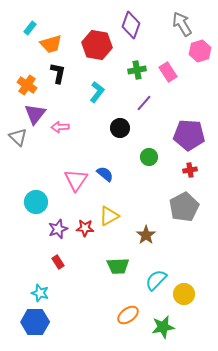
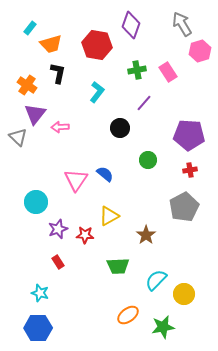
green circle: moved 1 px left, 3 px down
red star: moved 7 px down
blue hexagon: moved 3 px right, 6 px down
